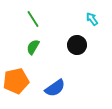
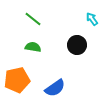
green line: rotated 18 degrees counterclockwise
green semicircle: rotated 70 degrees clockwise
orange pentagon: moved 1 px right, 1 px up
